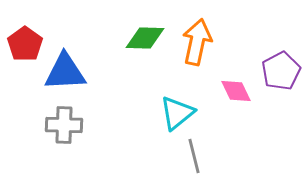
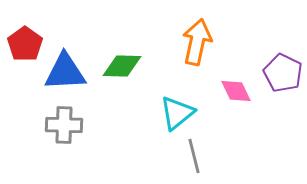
green diamond: moved 23 px left, 28 px down
purple pentagon: moved 2 px right, 2 px down; rotated 18 degrees counterclockwise
